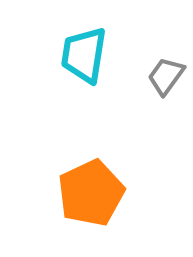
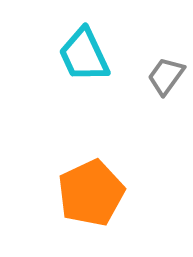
cyan trapezoid: rotated 34 degrees counterclockwise
